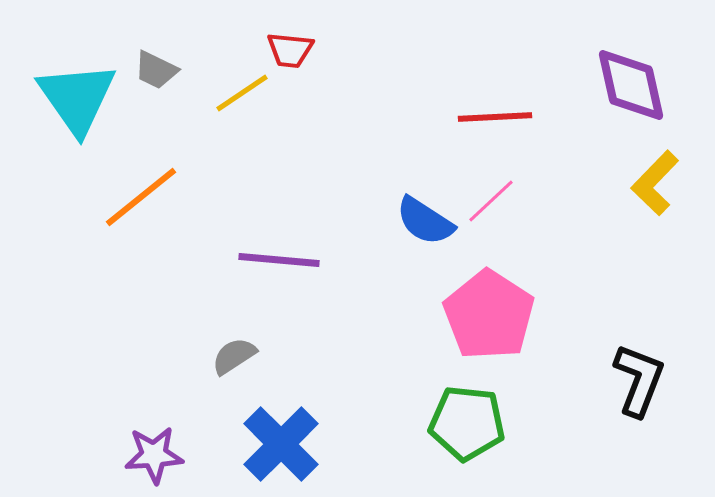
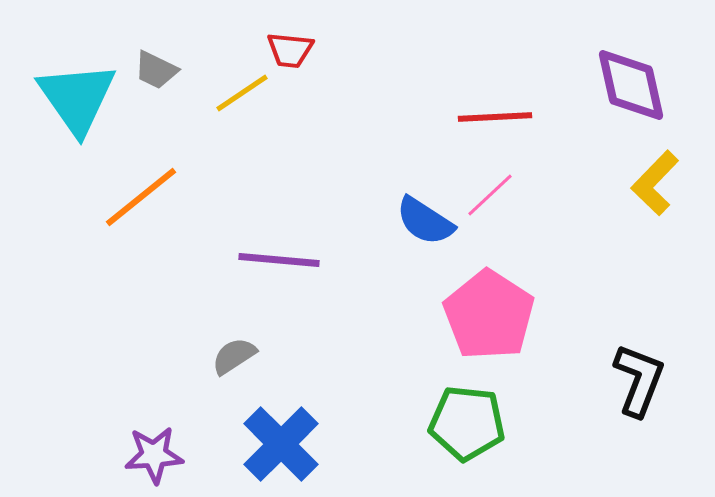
pink line: moved 1 px left, 6 px up
